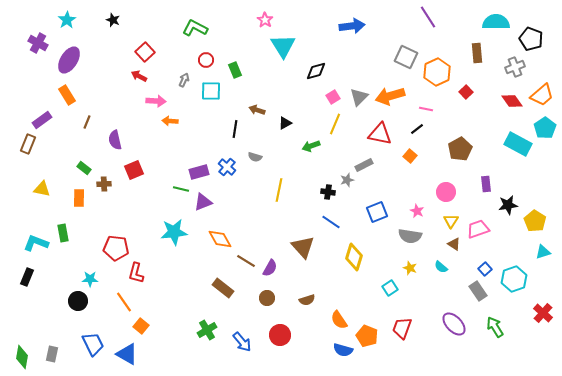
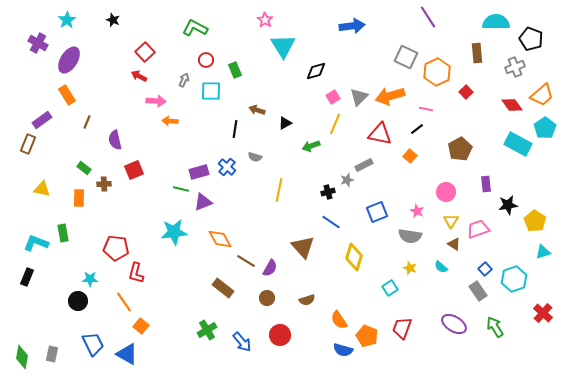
red diamond at (512, 101): moved 4 px down
black cross at (328, 192): rotated 24 degrees counterclockwise
purple ellipse at (454, 324): rotated 15 degrees counterclockwise
